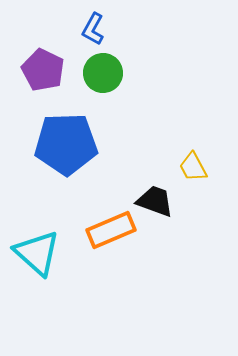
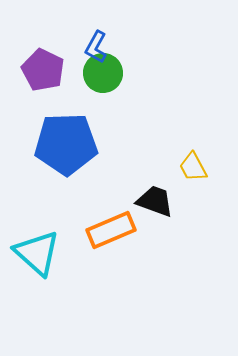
blue L-shape: moved 3 px right, 18 px down
